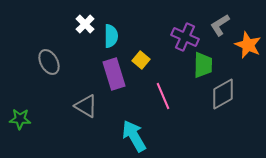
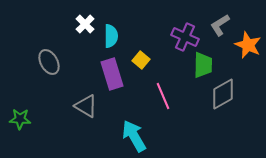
purple rectangle: moved 2 px left
